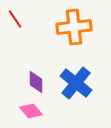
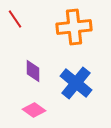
purple diamond: moved 3 px left, 11 px up
pink diamond: moved 3 px right, 1 px up; rotated 15 degrees counterclockwise
